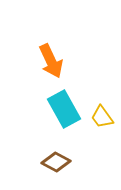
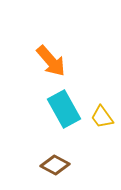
orange arrow: rotated 16 degrees counterclockwise
brown diamond: moved 1 px left, 3 px down
